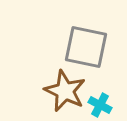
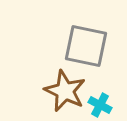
gray square: moved 1 px up
